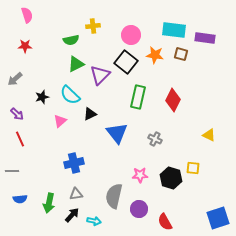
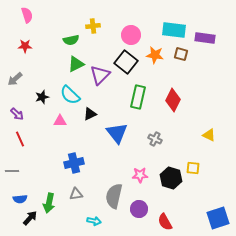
pink triangle: rotated 40 degrees clockwise
black arrow: moved 42 px left, 3 px down
